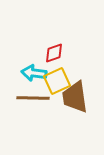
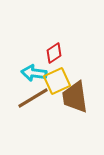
red diamond: rotated 15 degrees counterclockwise
brown line: rotated 32 degrees counterclockwise
